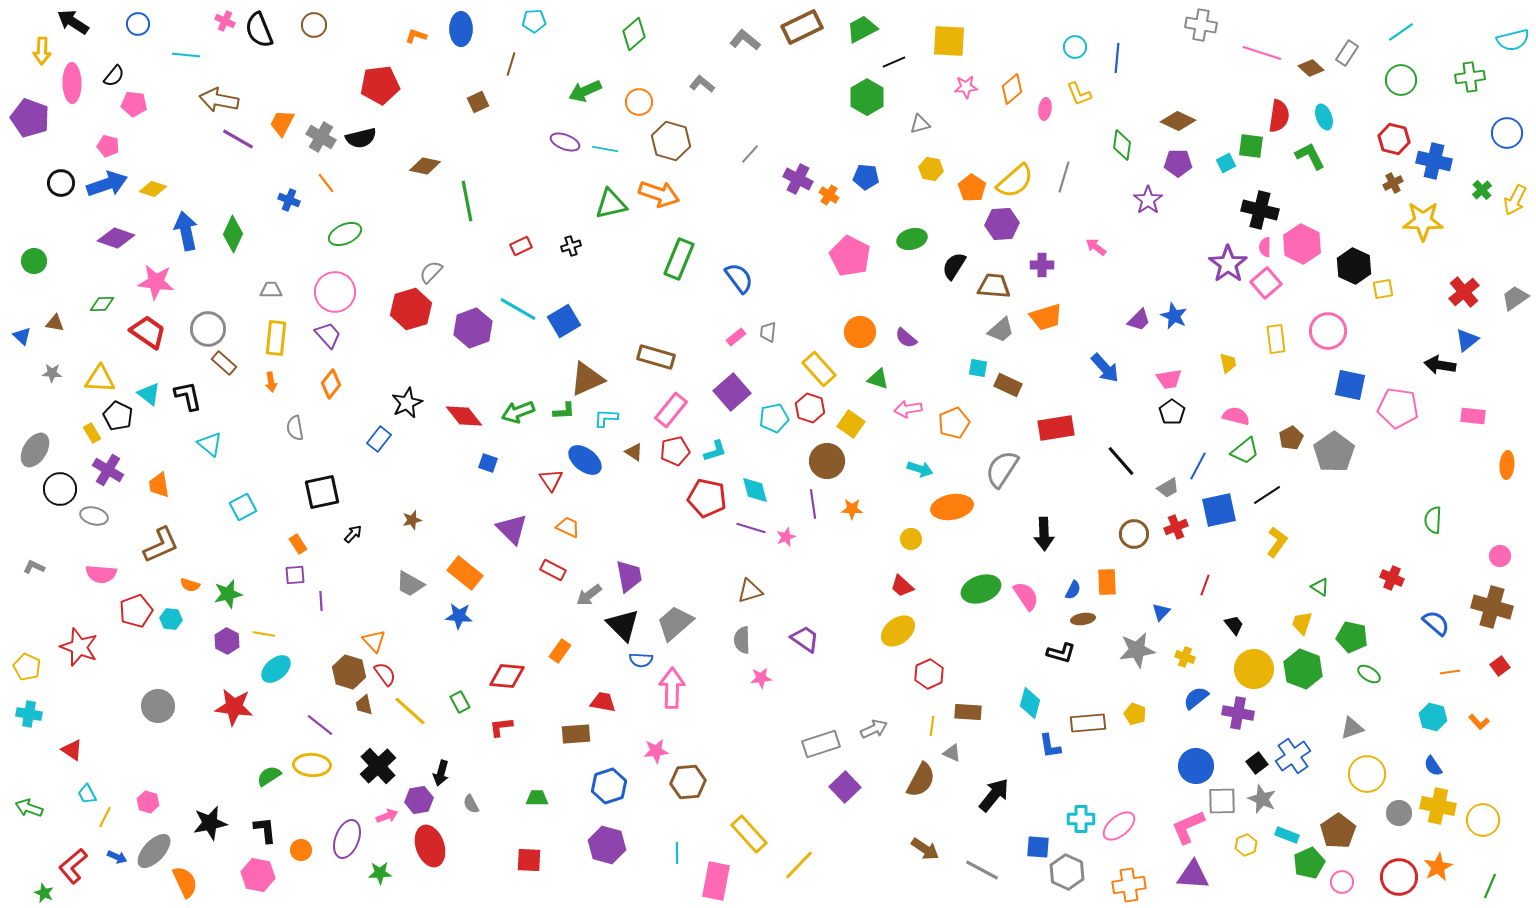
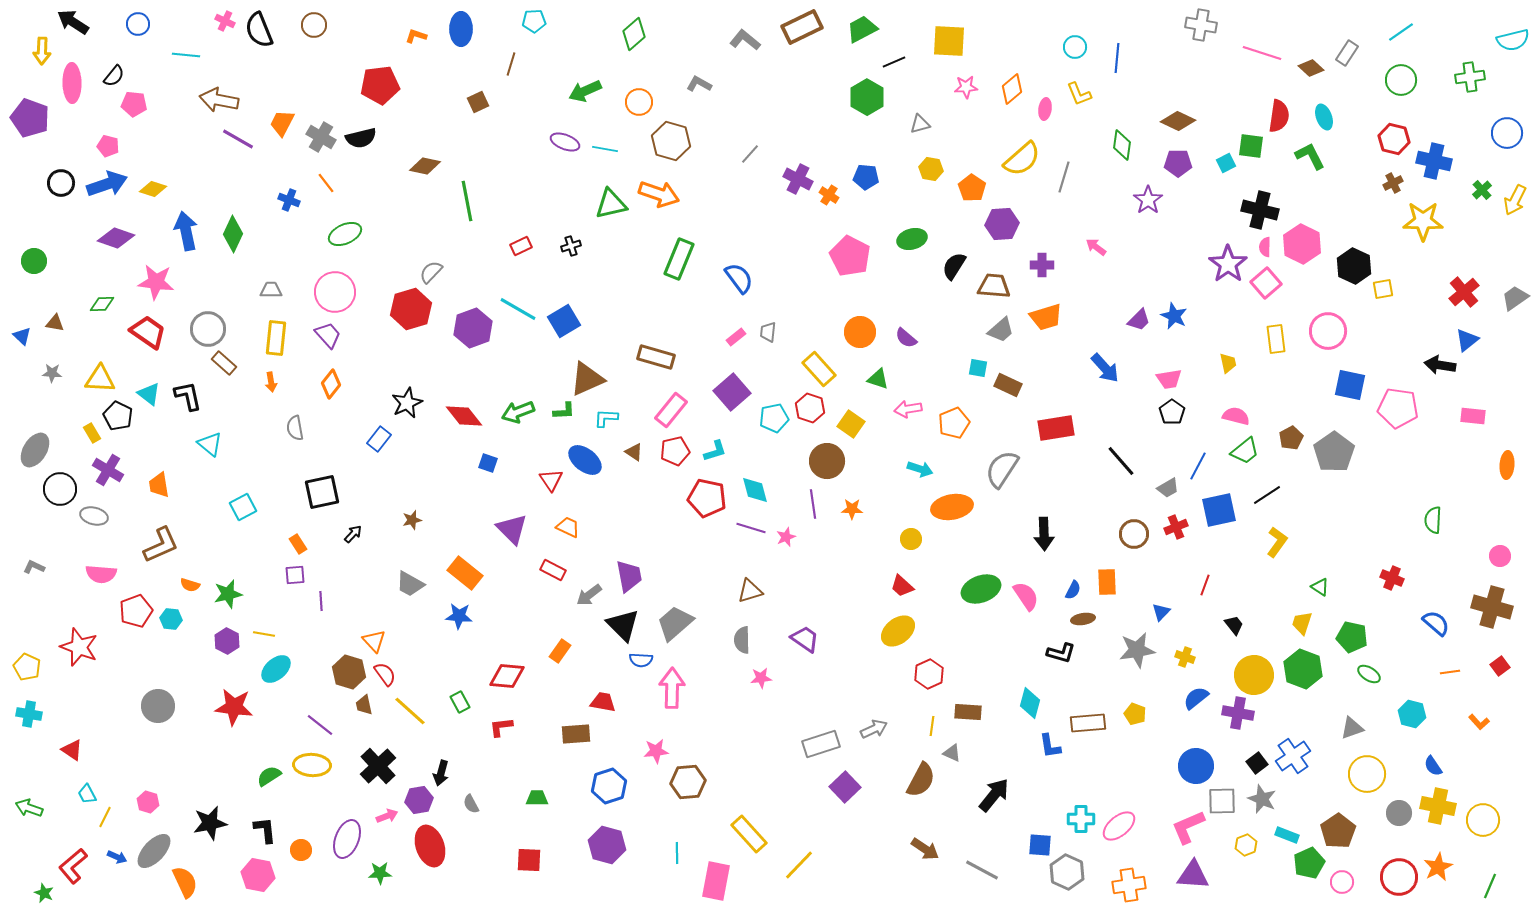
gray L-shape at (702, 84): moved 3 px left; rotated 10 degrees counterclockwise
yellow semicircle at (1015, 181): moved 7 px right, 22 px up
yellow circle at (1254, 669): moved 6 px down
cyan hexagon at (1433, 717): moved 21 px left, 3 px up
blue square at (1038, 847): moved 2 px right, 2 px up
